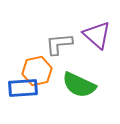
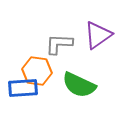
purple triangle: moved 1 px right; rotated 44 degrees clockwise
gray L-shape: rotated 8 degrees clockwise
orange hexagon: rotated 20 degrees clockwise
